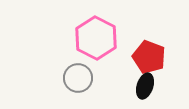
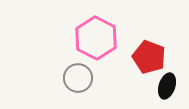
black ellipse: moved 22 px right
